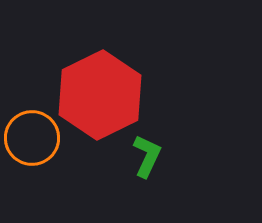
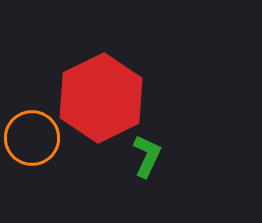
red hexagon: moved 1 px right, 3 px down
